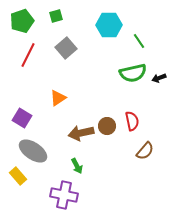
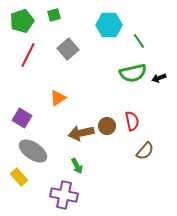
green square: moved 2 px left, 1 px up
gray square: moved 2 px right, 1 px down
yellow rectangle: moved 1 px right, 1 px down
